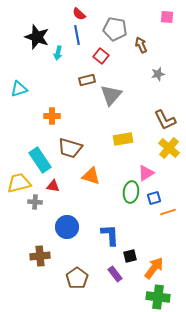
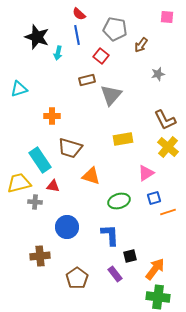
brown arrow: rotated 119 degrees counterclockwise
yellow cross: moved 1 px left, 1 px up
green ellipse: moved 12 px left, 9 px down; rotated 65 degrees clockwise
orange arrow: moved 1 px right, 1 px down
